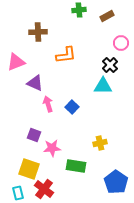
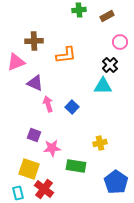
brown cross: moved 4 px left, 9 px down
pink circle: moved 1 px left, 1 px up
